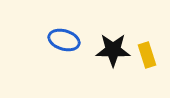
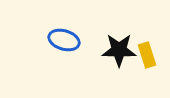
black star: moved 6 px right
